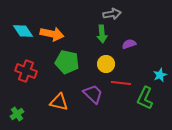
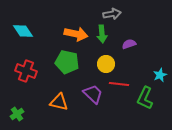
orange arrow: moved 24 px right
red line: moved 2 px left, 1 px down
